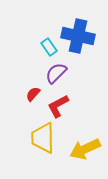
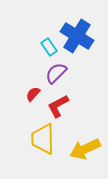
blue cross: moved 1 px left; rotated 20 degrees clockwise
yellow trapezoid: moved 1 px down
